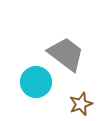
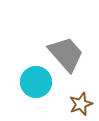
gray trapezoid: rotated 12 degrees clockwise
